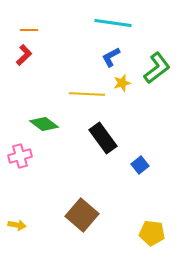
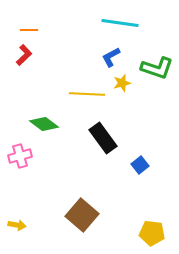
cyan line: moved 7 px right
green L-shape: rotated 56 degrees clockwise
